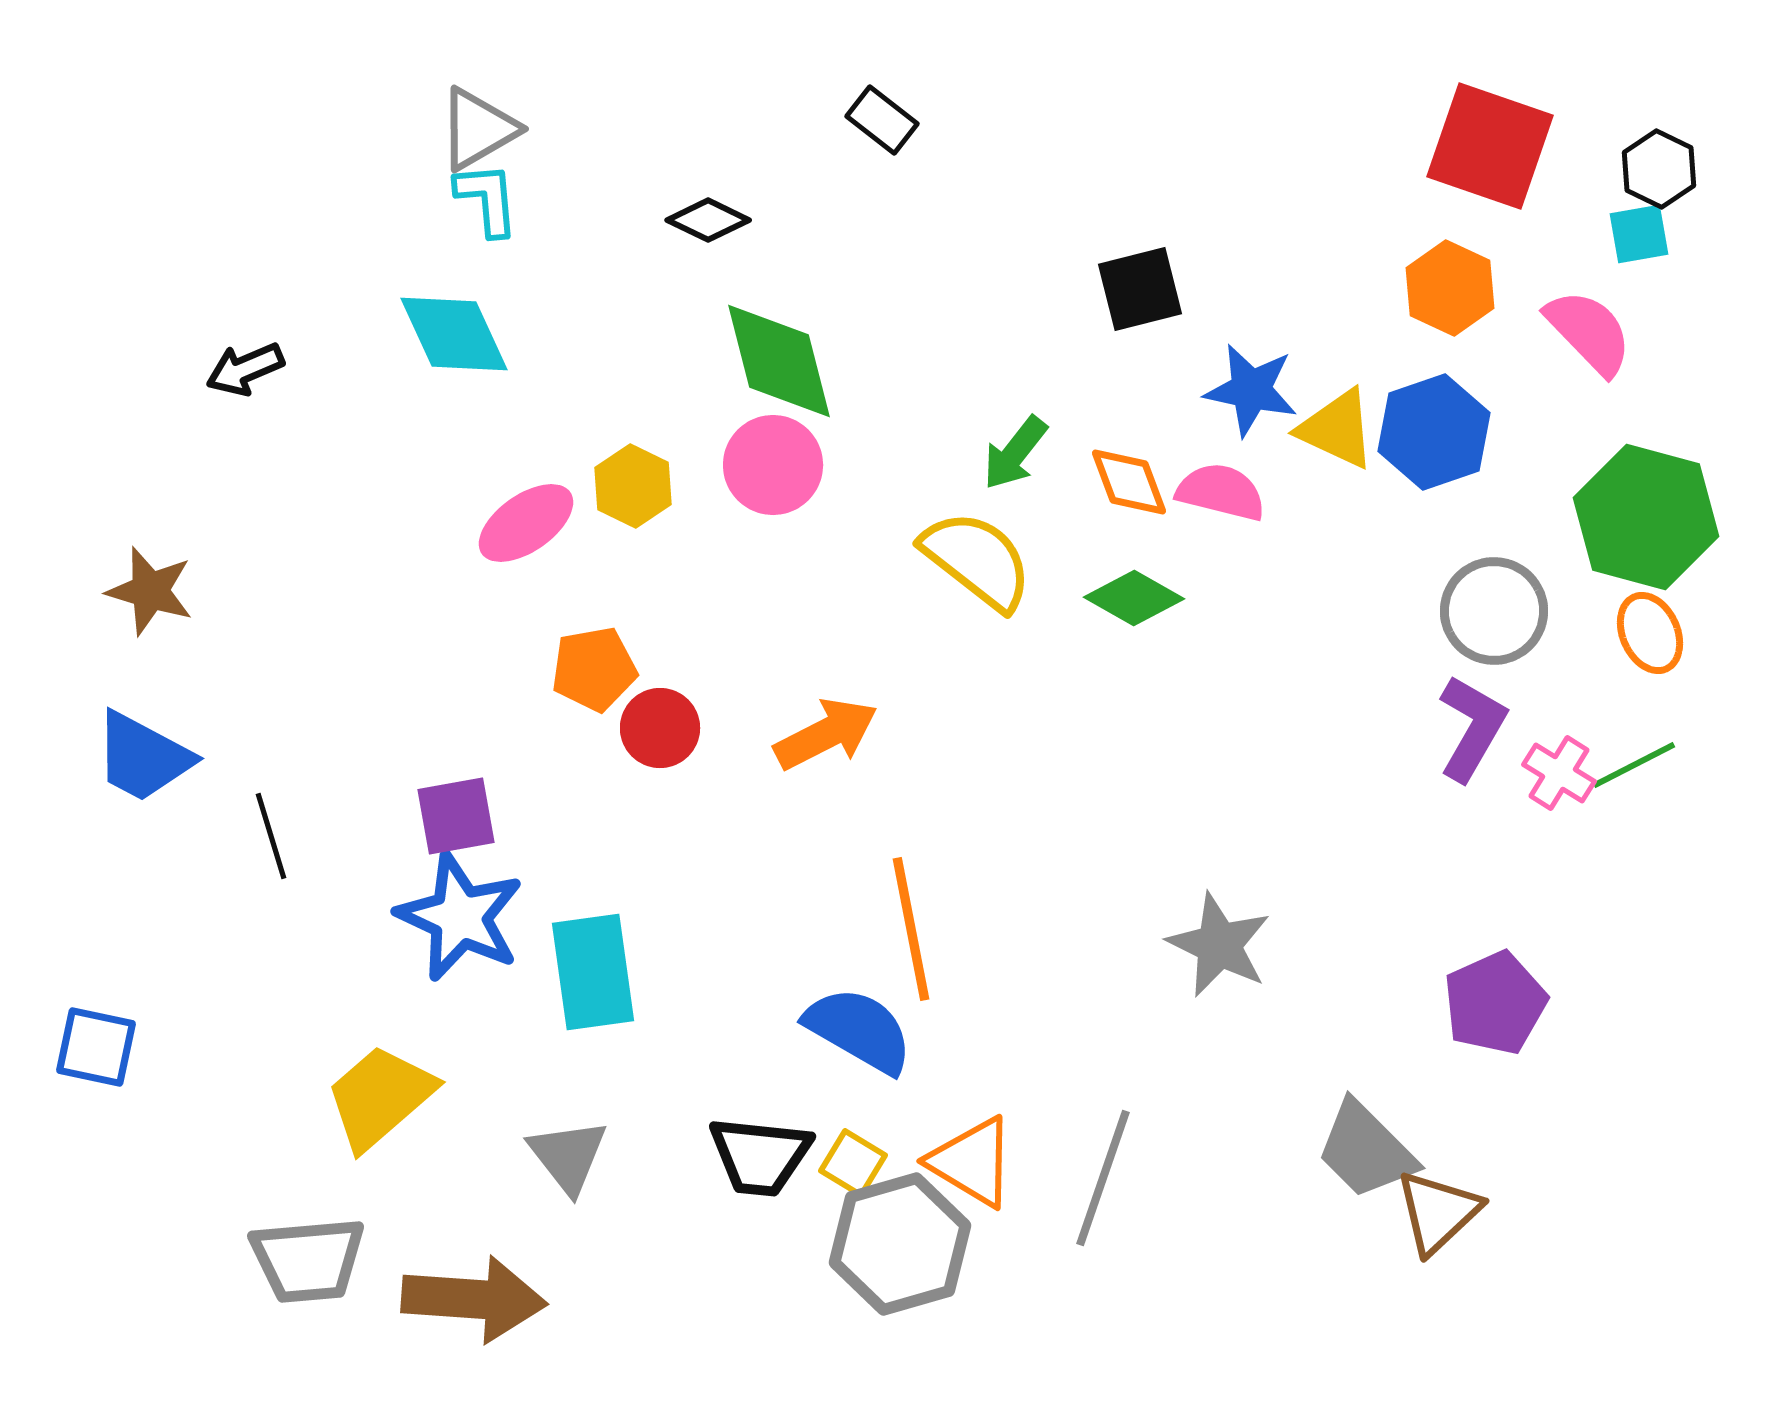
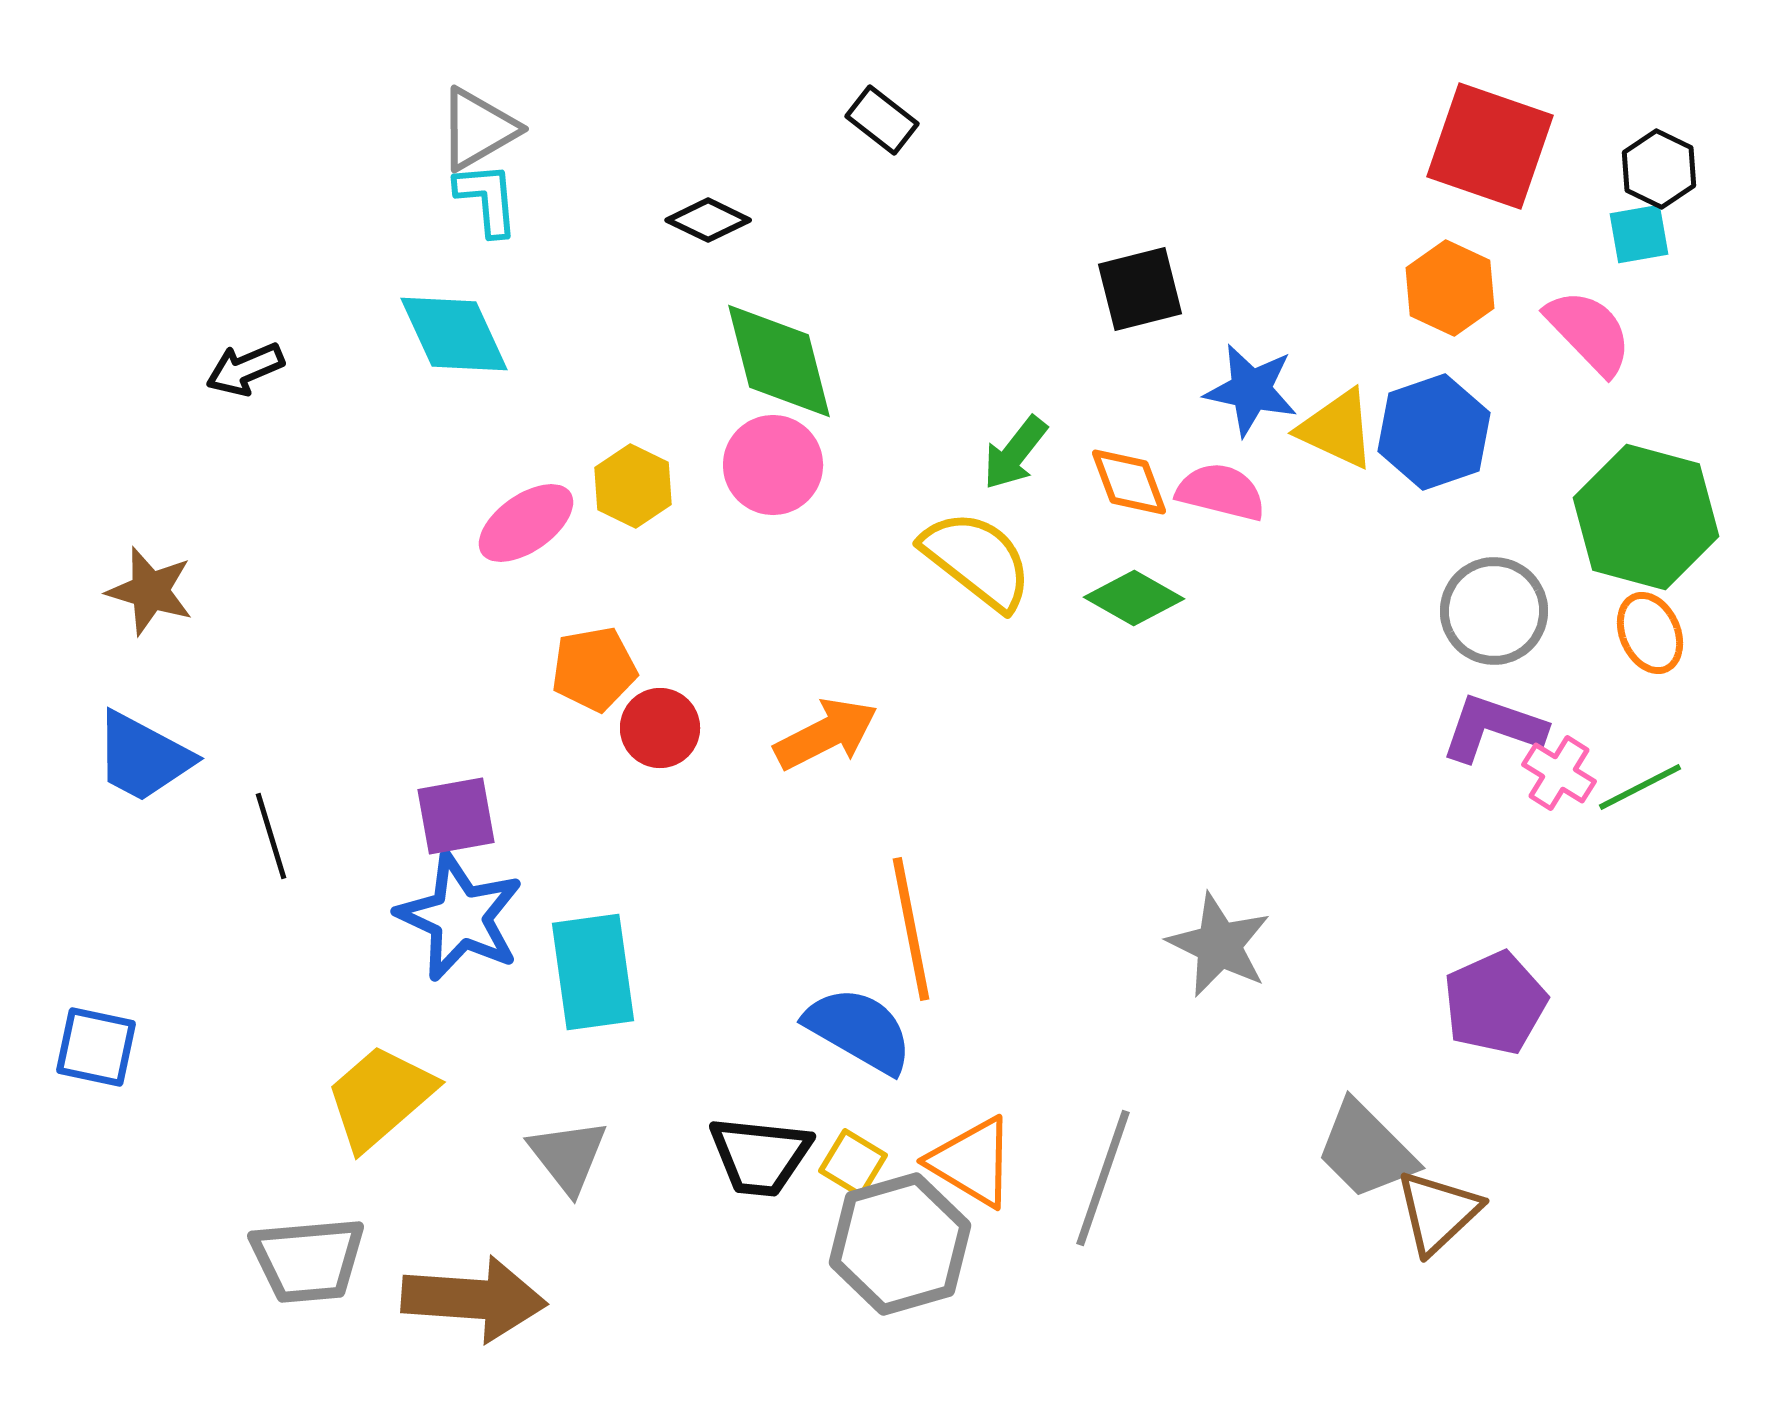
purple L-shape at (1472, 728): moved 21 px right; rotated 101 degrees counterclockwise
green line at (1634, 765): moved 6 px right, 22 px down
